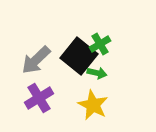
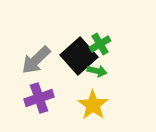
black square: rotated 9 degrees clockwise
green arrow: moved 2 px up
purple cross: rotated 12 degrees clockwise
yellow star: rotated 8 degrees clockwise
